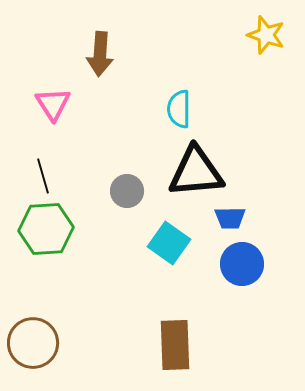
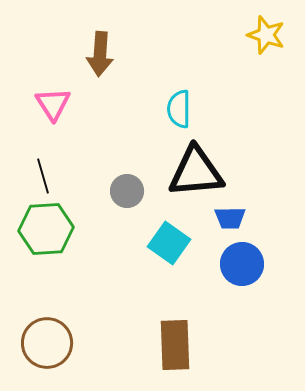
brown circle: moved 14 px right
